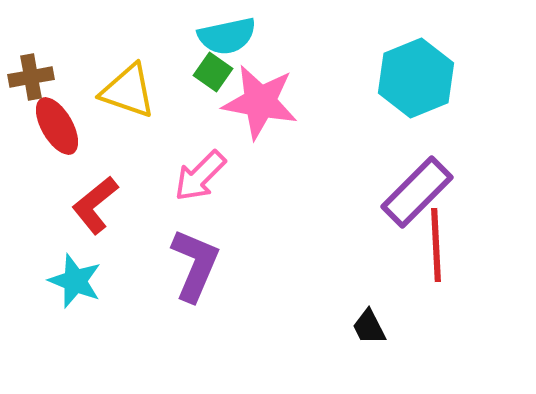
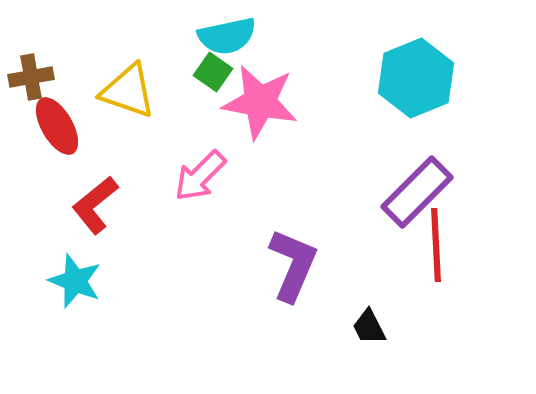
purple L-shape: moved 98 px right
